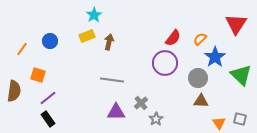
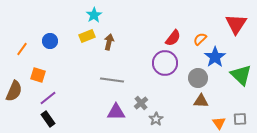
brown semicircle: rotated 15 degrees clockwise
gray square: rotated 16 degrees counterclockwise
